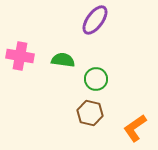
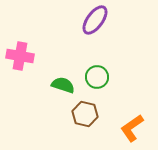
green semicircle: moved 25 px down; rotated 10 degrees clockwise
green circle: moved 1 px right, 2 px up
brown hexagon: moved 5 px left, 1 px down
orange L-shape: moved 3 px left
